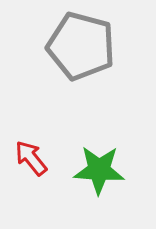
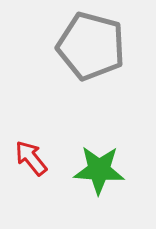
gray pentagon: moved 10 px right
